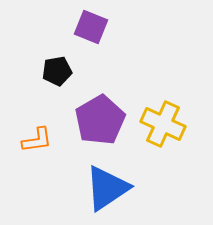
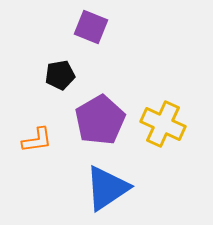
black pentagon: moved 3 px right, 4 px down
